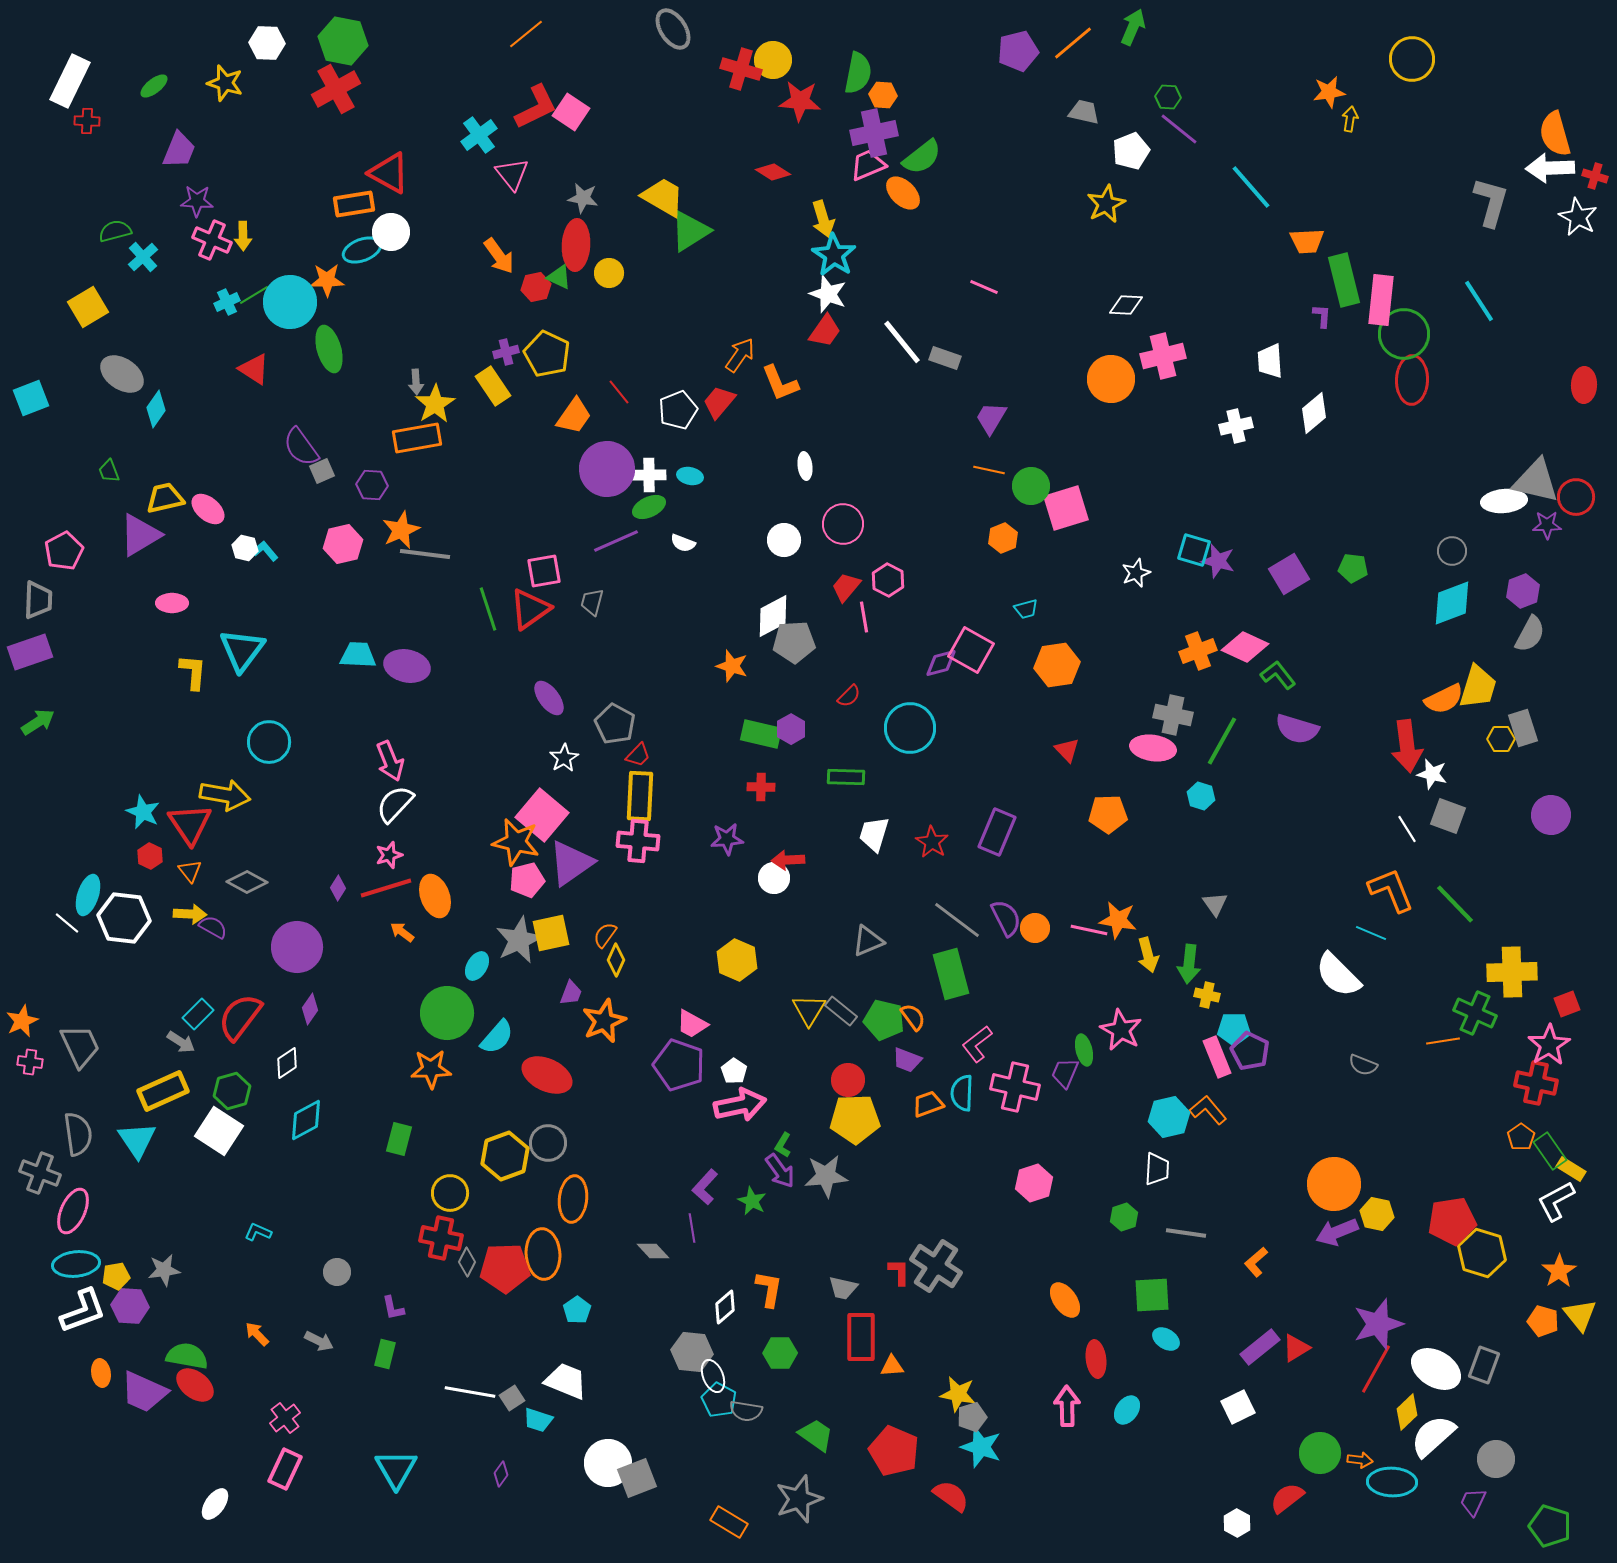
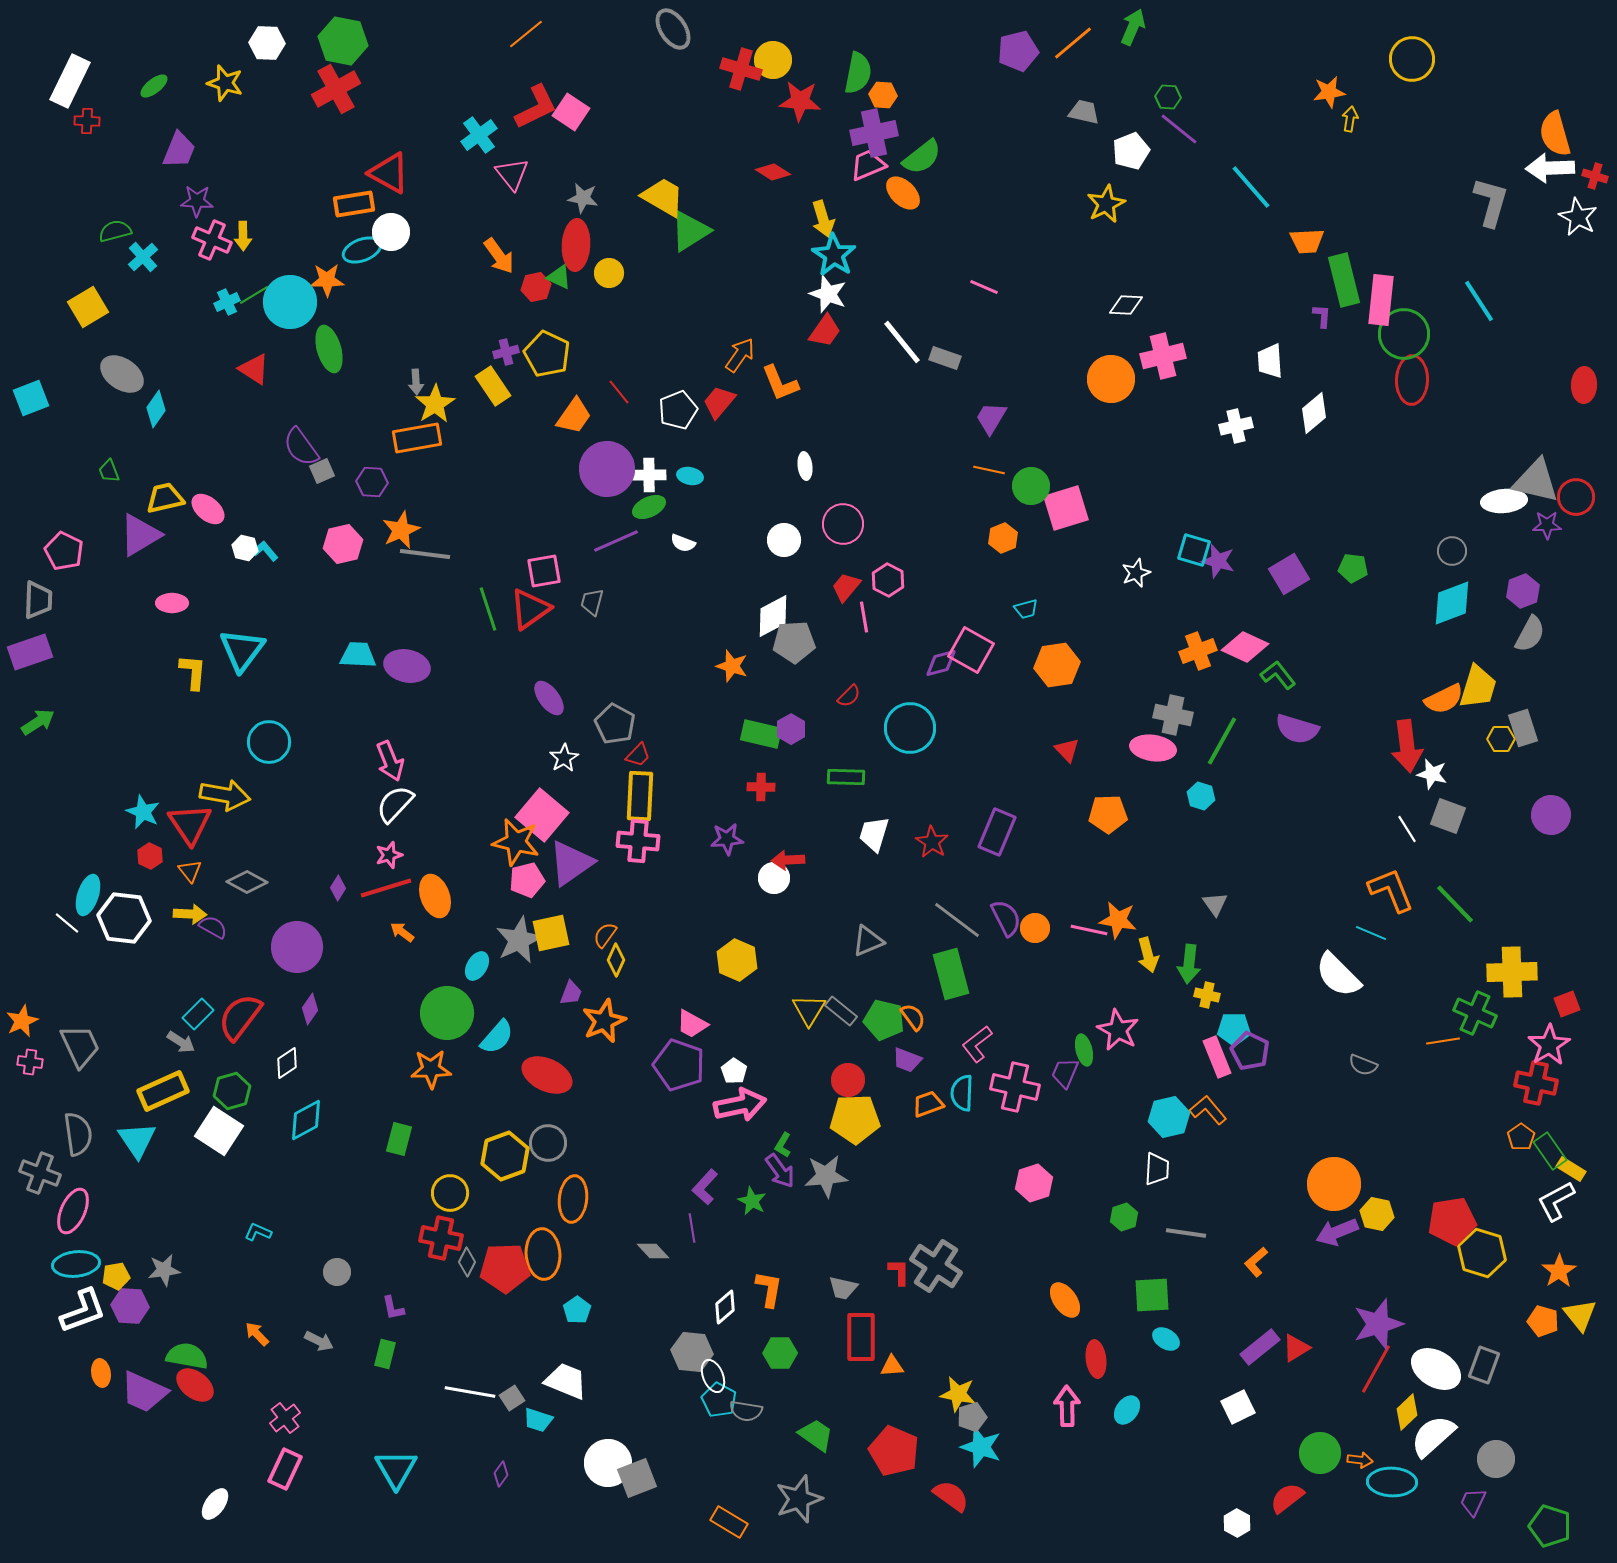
purple hexagon at (372, 485): moved 3 px up
pink pentagon at (64, 551): rotated 18 degrees counterclockwise
pink star at (1121, 1030): moved 3 px left
